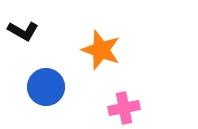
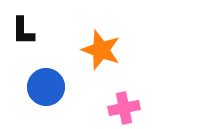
black L-shape: rotated 60 degrees clockwise
